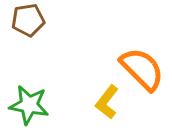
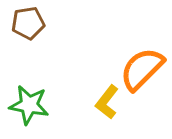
brown pentagon: moved 3 px down
orange semicircle: rotated 90 degrees counterclockwise
